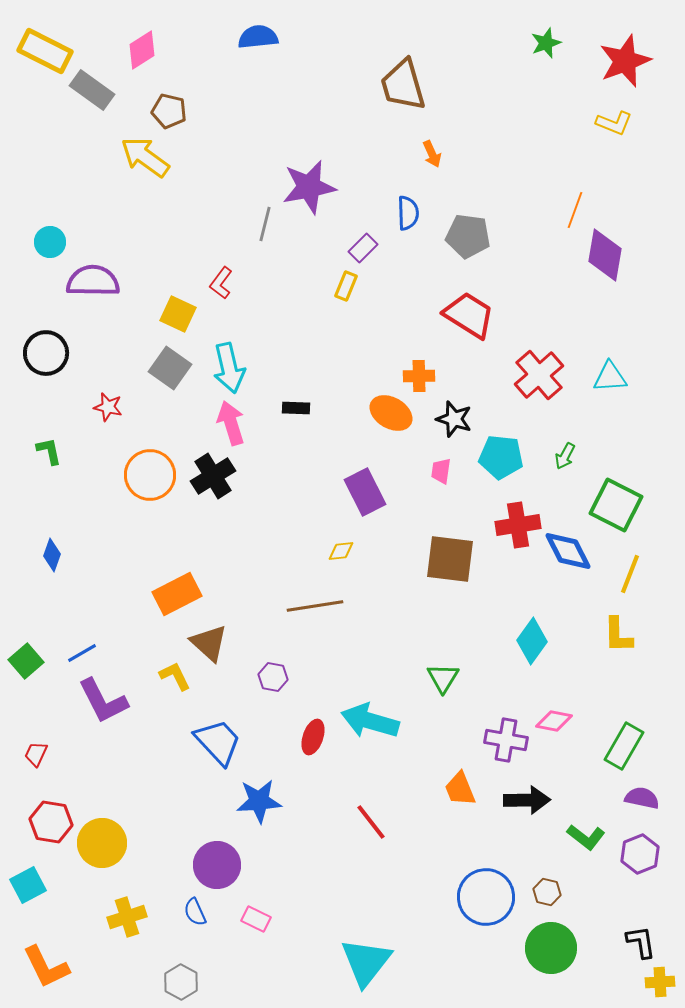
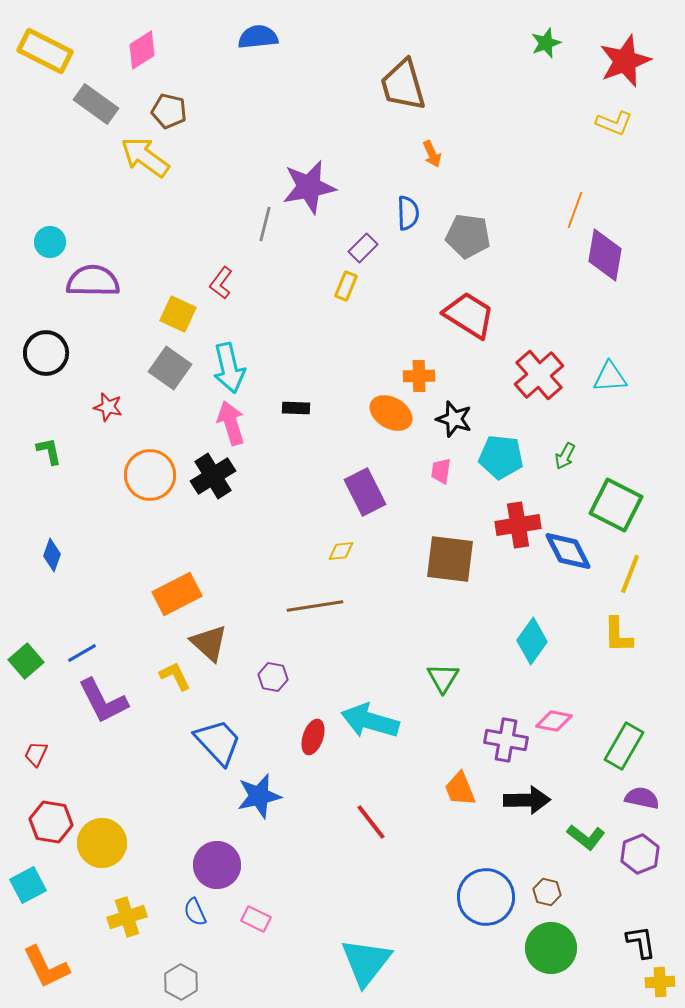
gray rectangle at (92, 90): moved 4 px right, 14 px down
blue star at (259, 801): moved 5 px up; rotated 9 degrees counterclockwise
